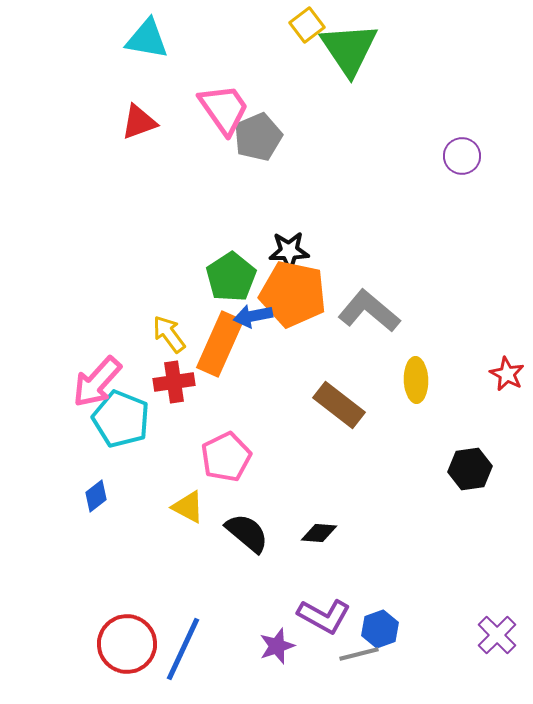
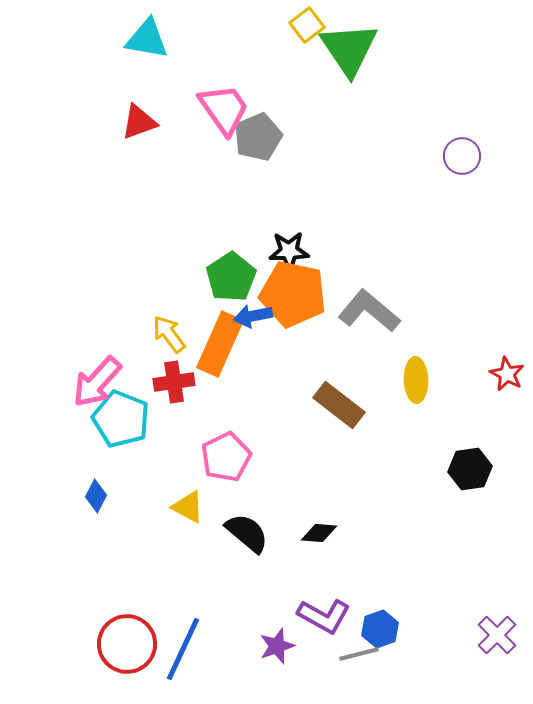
blue diamond: rotated 24 degrees counterclockwise
